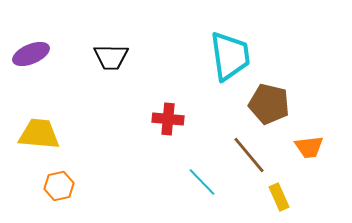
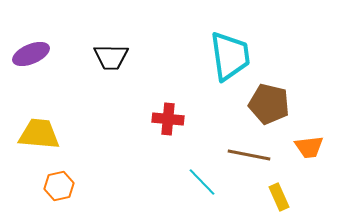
brown line: rotated 39 degrees counterclockwise
